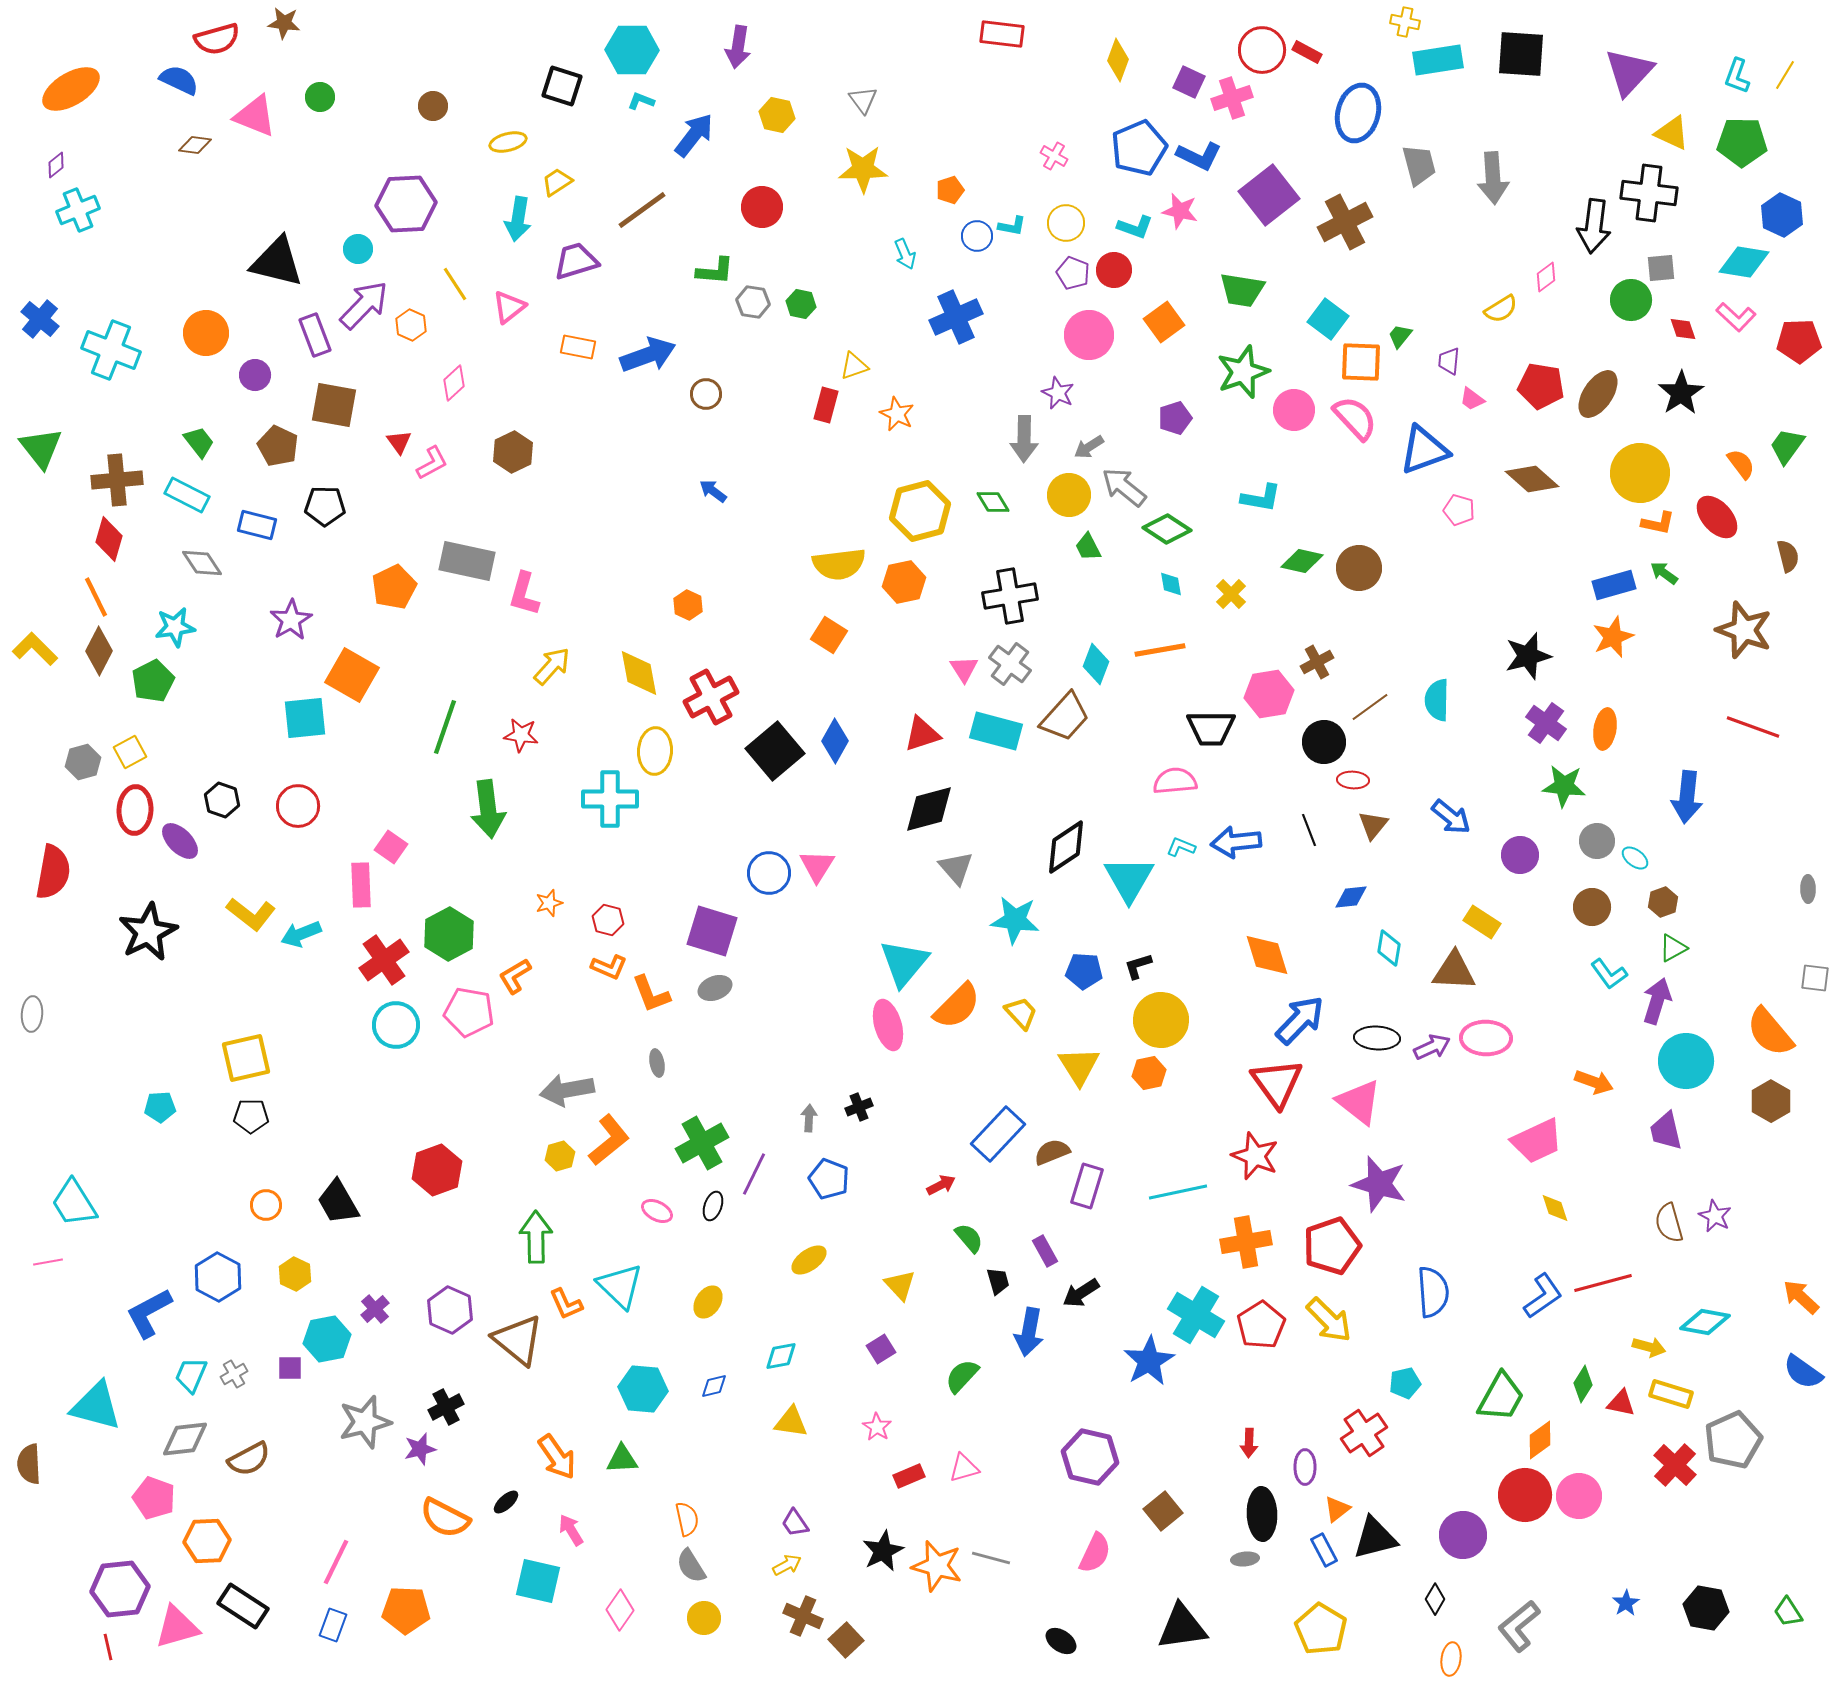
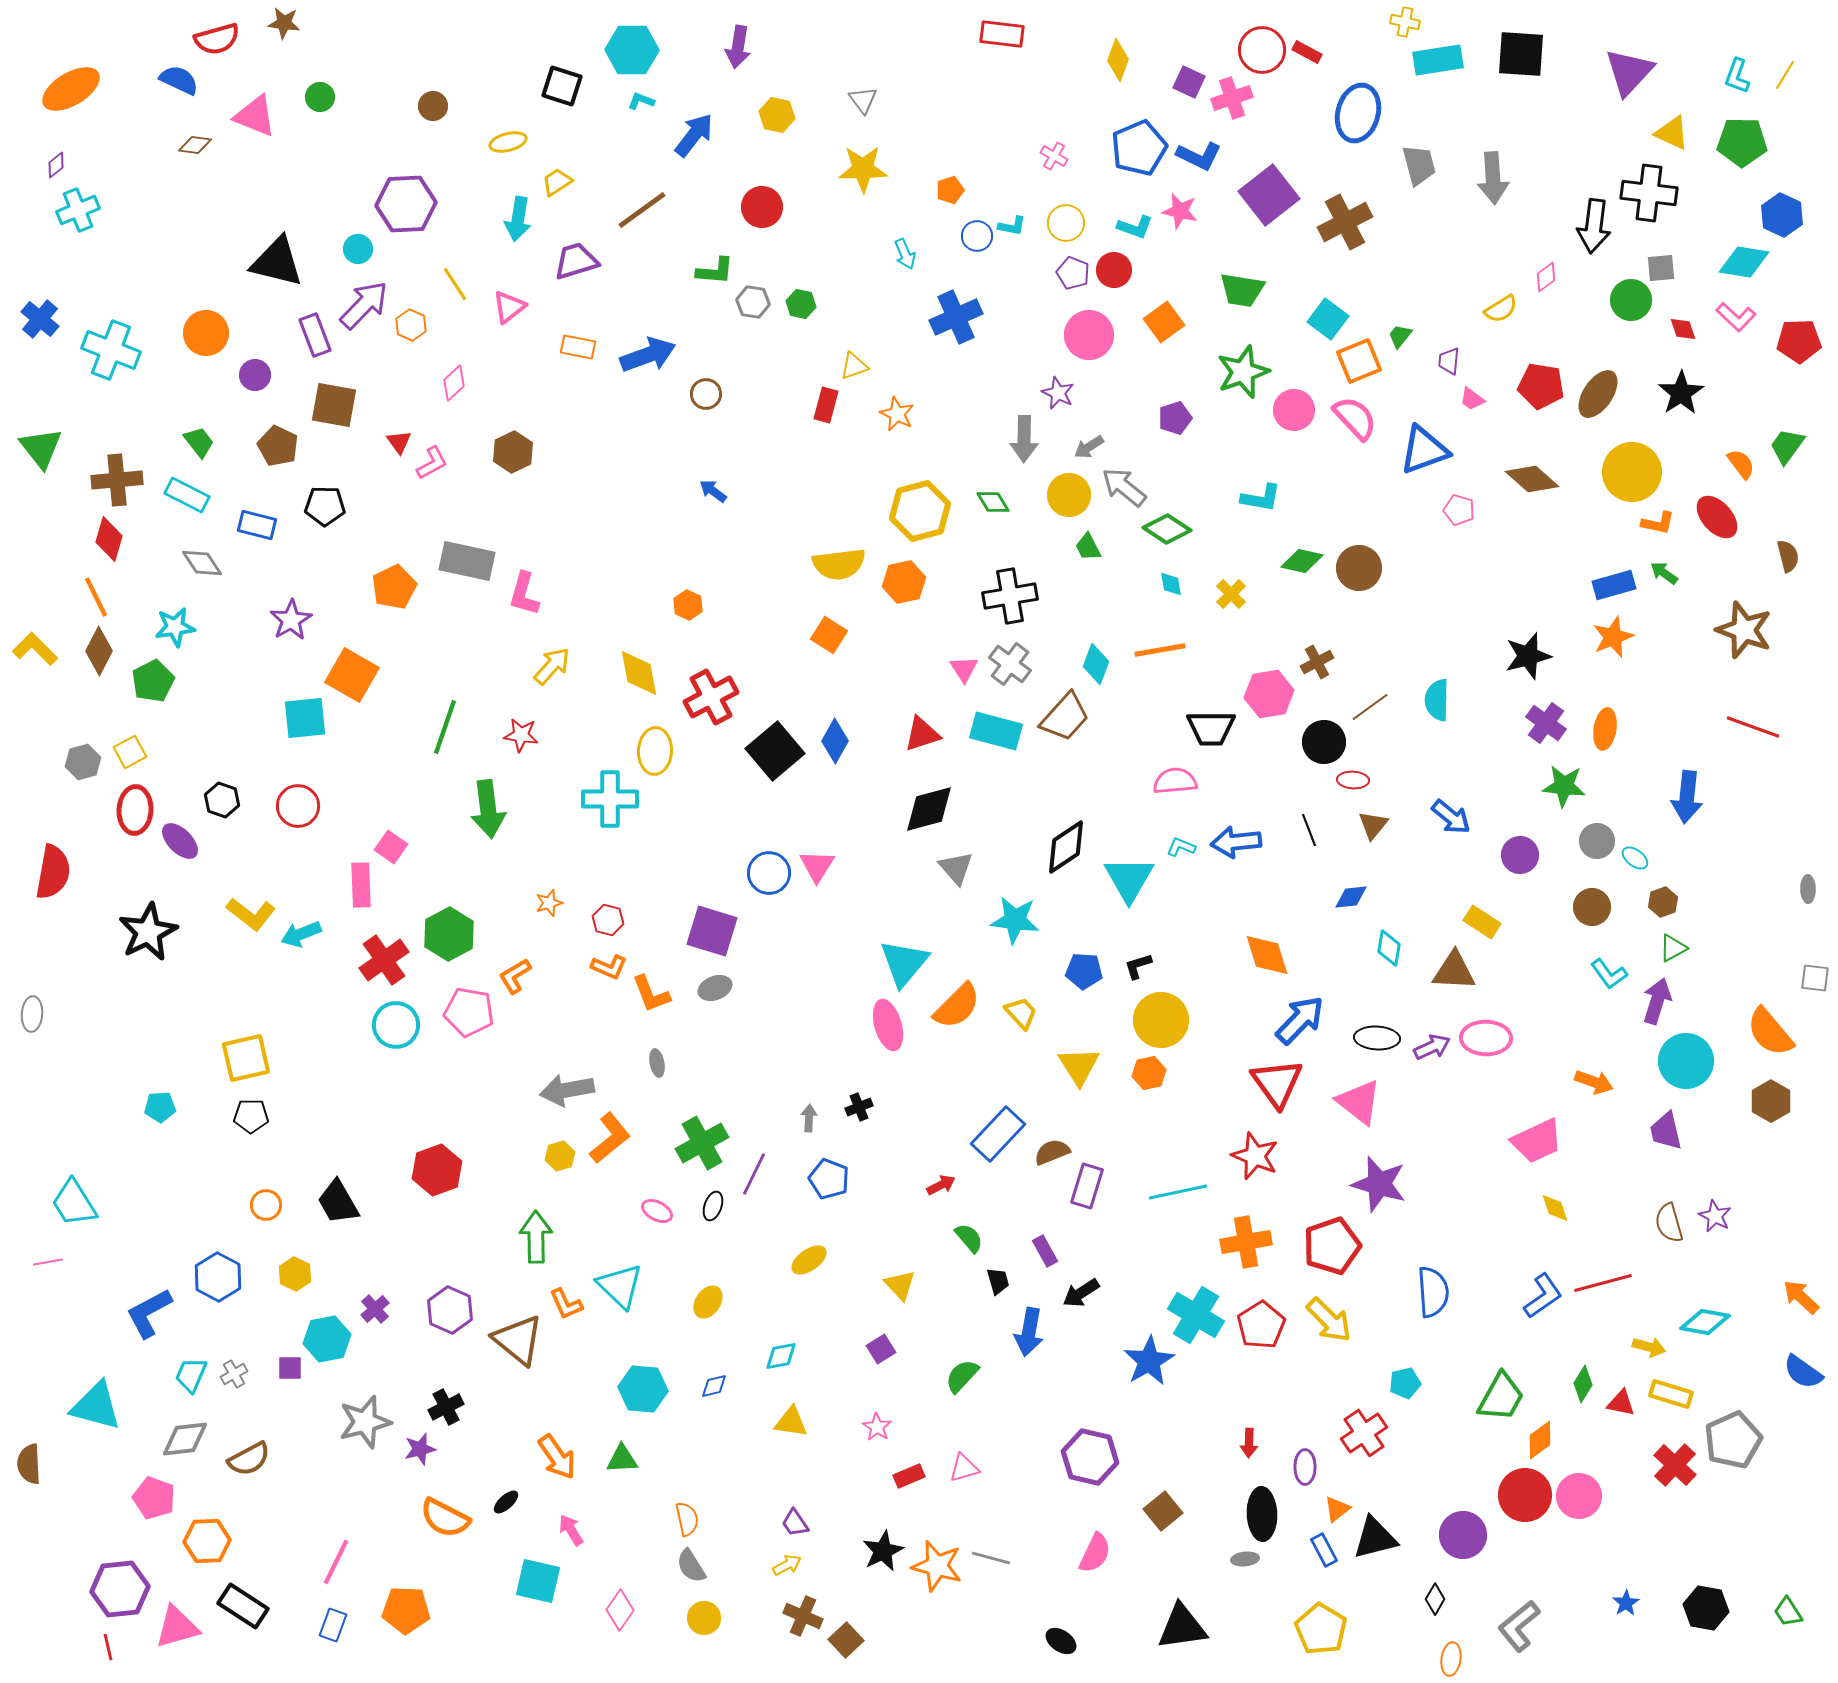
orange square at (1361, 362): moved 2 px left, 1 px up; rotated 24 degrees counterclockwise
yellow circle at (1640, 473): moved 8 px left, 1 px up
orange L-shape at (609, 1140): moved 1 px right, 2 px up
